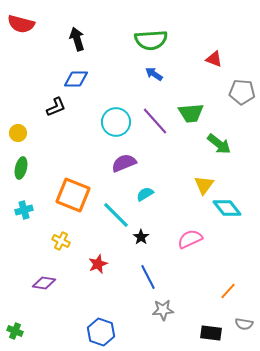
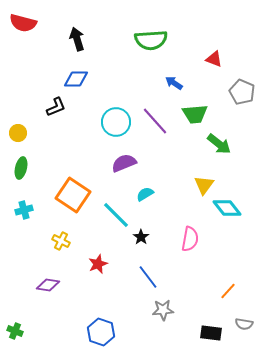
red semicircle: moved 2 px right, 1 px up
blue arrow: moved 20 px right, 9 px down
gray pentagon: rotated 20 degrees clockwise
green trapezoid: moved 4 px right, 1 px down
orange square: rotated 12 degrees clockwise
pink semicircle: rotated 125 degrees clockwise
blue line: rotated 10 degrees counterclockwise
purple diamond: moved 4 px right, 2 px down
